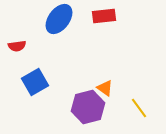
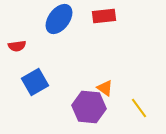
purple hexagon: moved 1 px right; rotated 20 degrees clockwise
